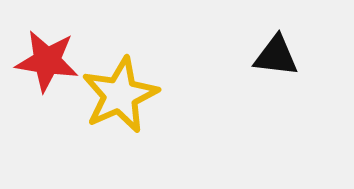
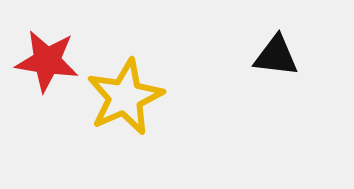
yellow star: moved 5 px right, 2 px down
